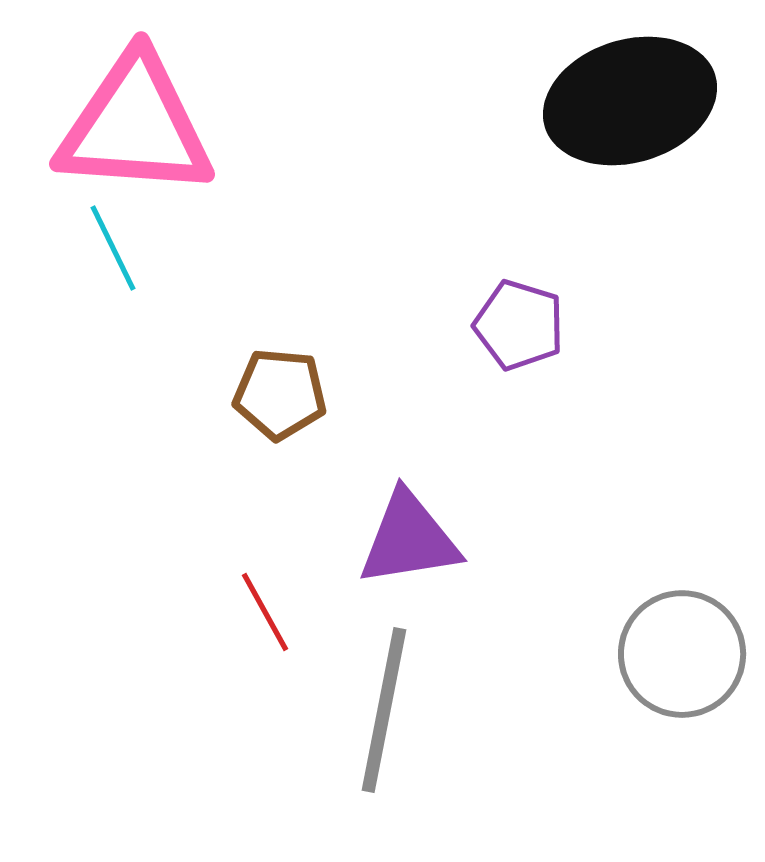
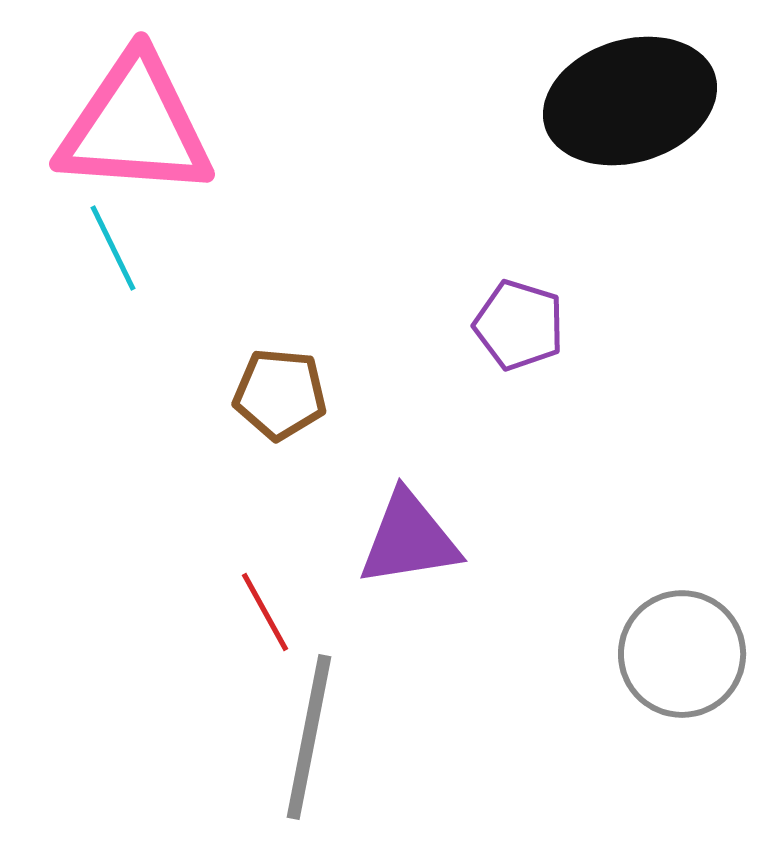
gray line: moved 75 px left, 27 px down
